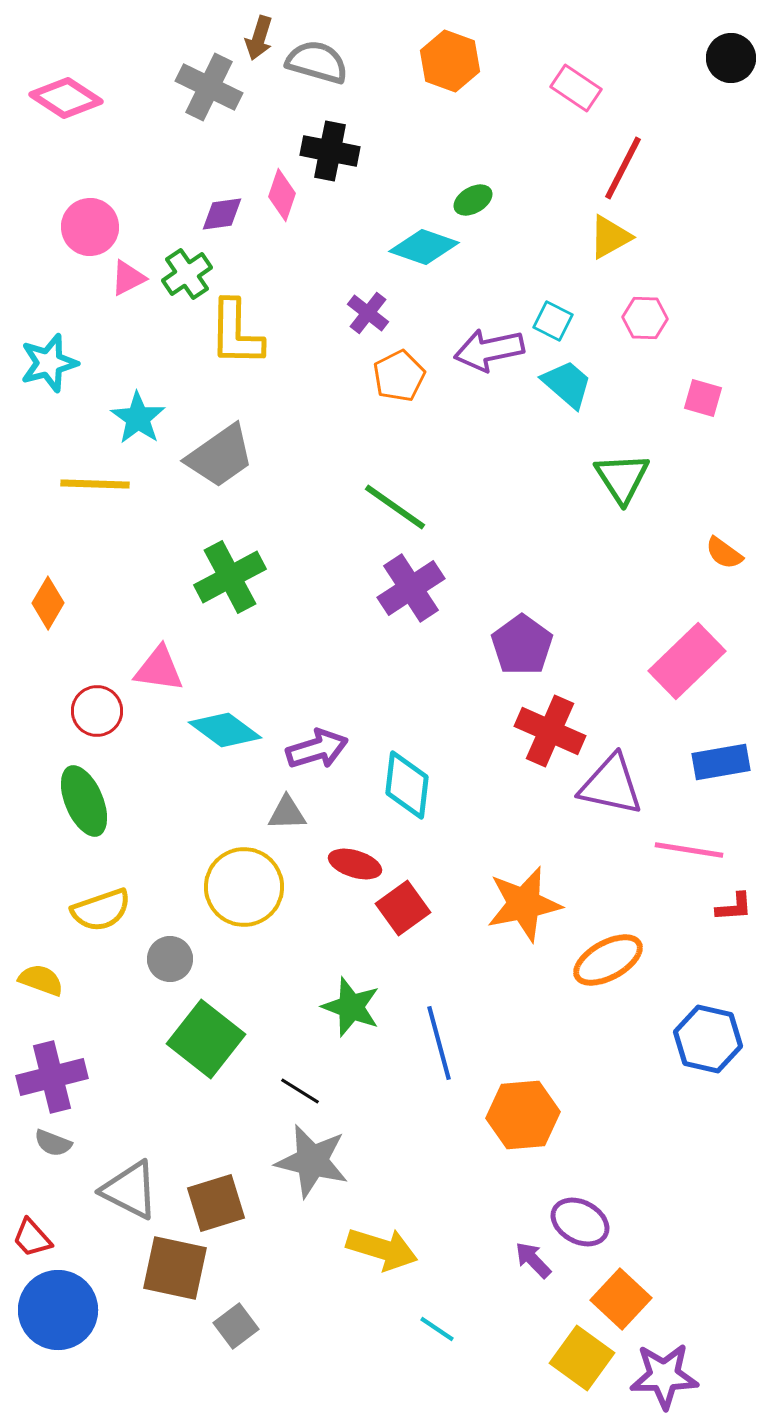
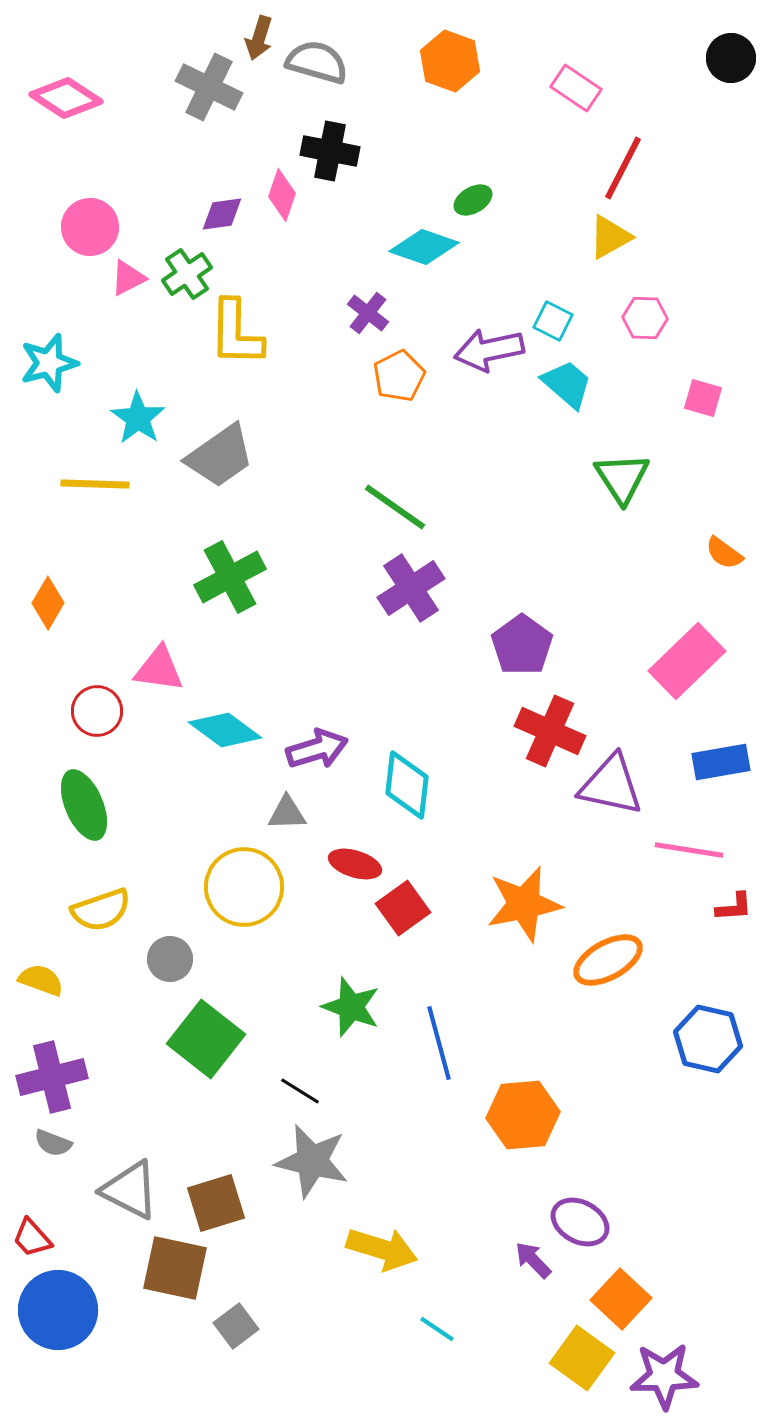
green ellipse at (84, 801): moved 4 px down
